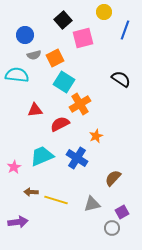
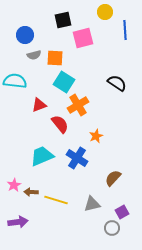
yellow circle: moved 1 px right
black square: rotated 30 degrees clockwise
blue line: rotated 24 degrees counterclockwise
orange square: rotated 30 degrees clockwise
cyan semicircle: moved 2 px left, 6 px down
black semicircle: moved 4 px left, 4 px down
orange cross: moved 2 px left, 1 px down
red triangle: moved 4 px right, 5 px up; rotated 14 degrees counterclockwise
red semicircle: rotated 78 degrees clockwise
pink star: moved 18 px down
